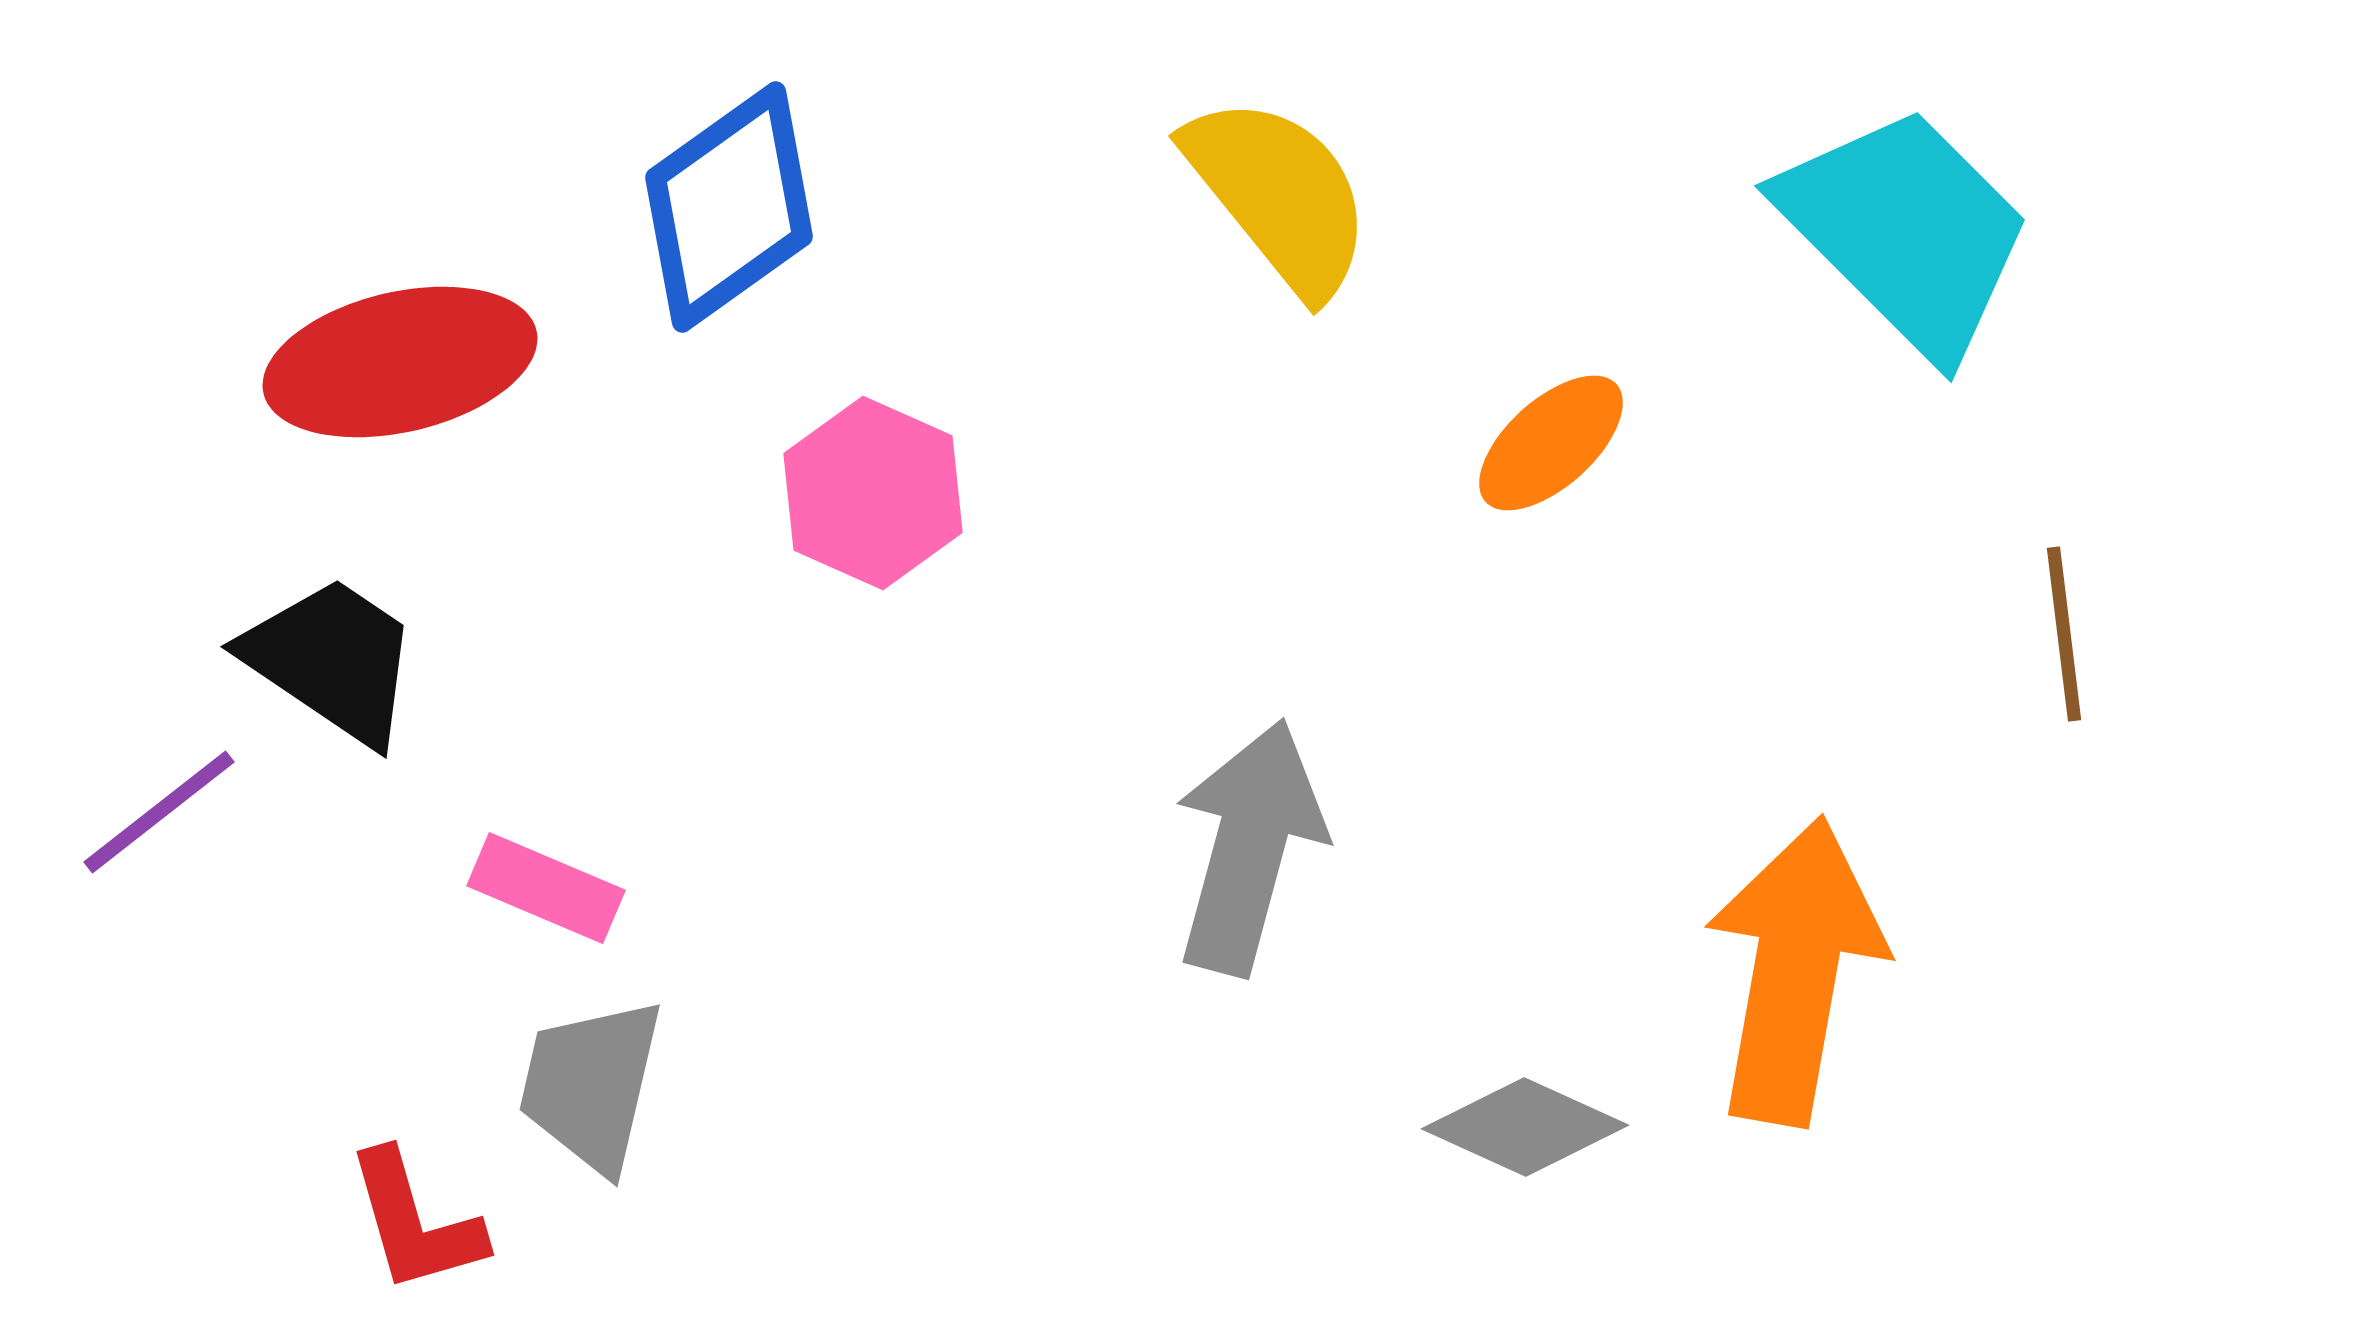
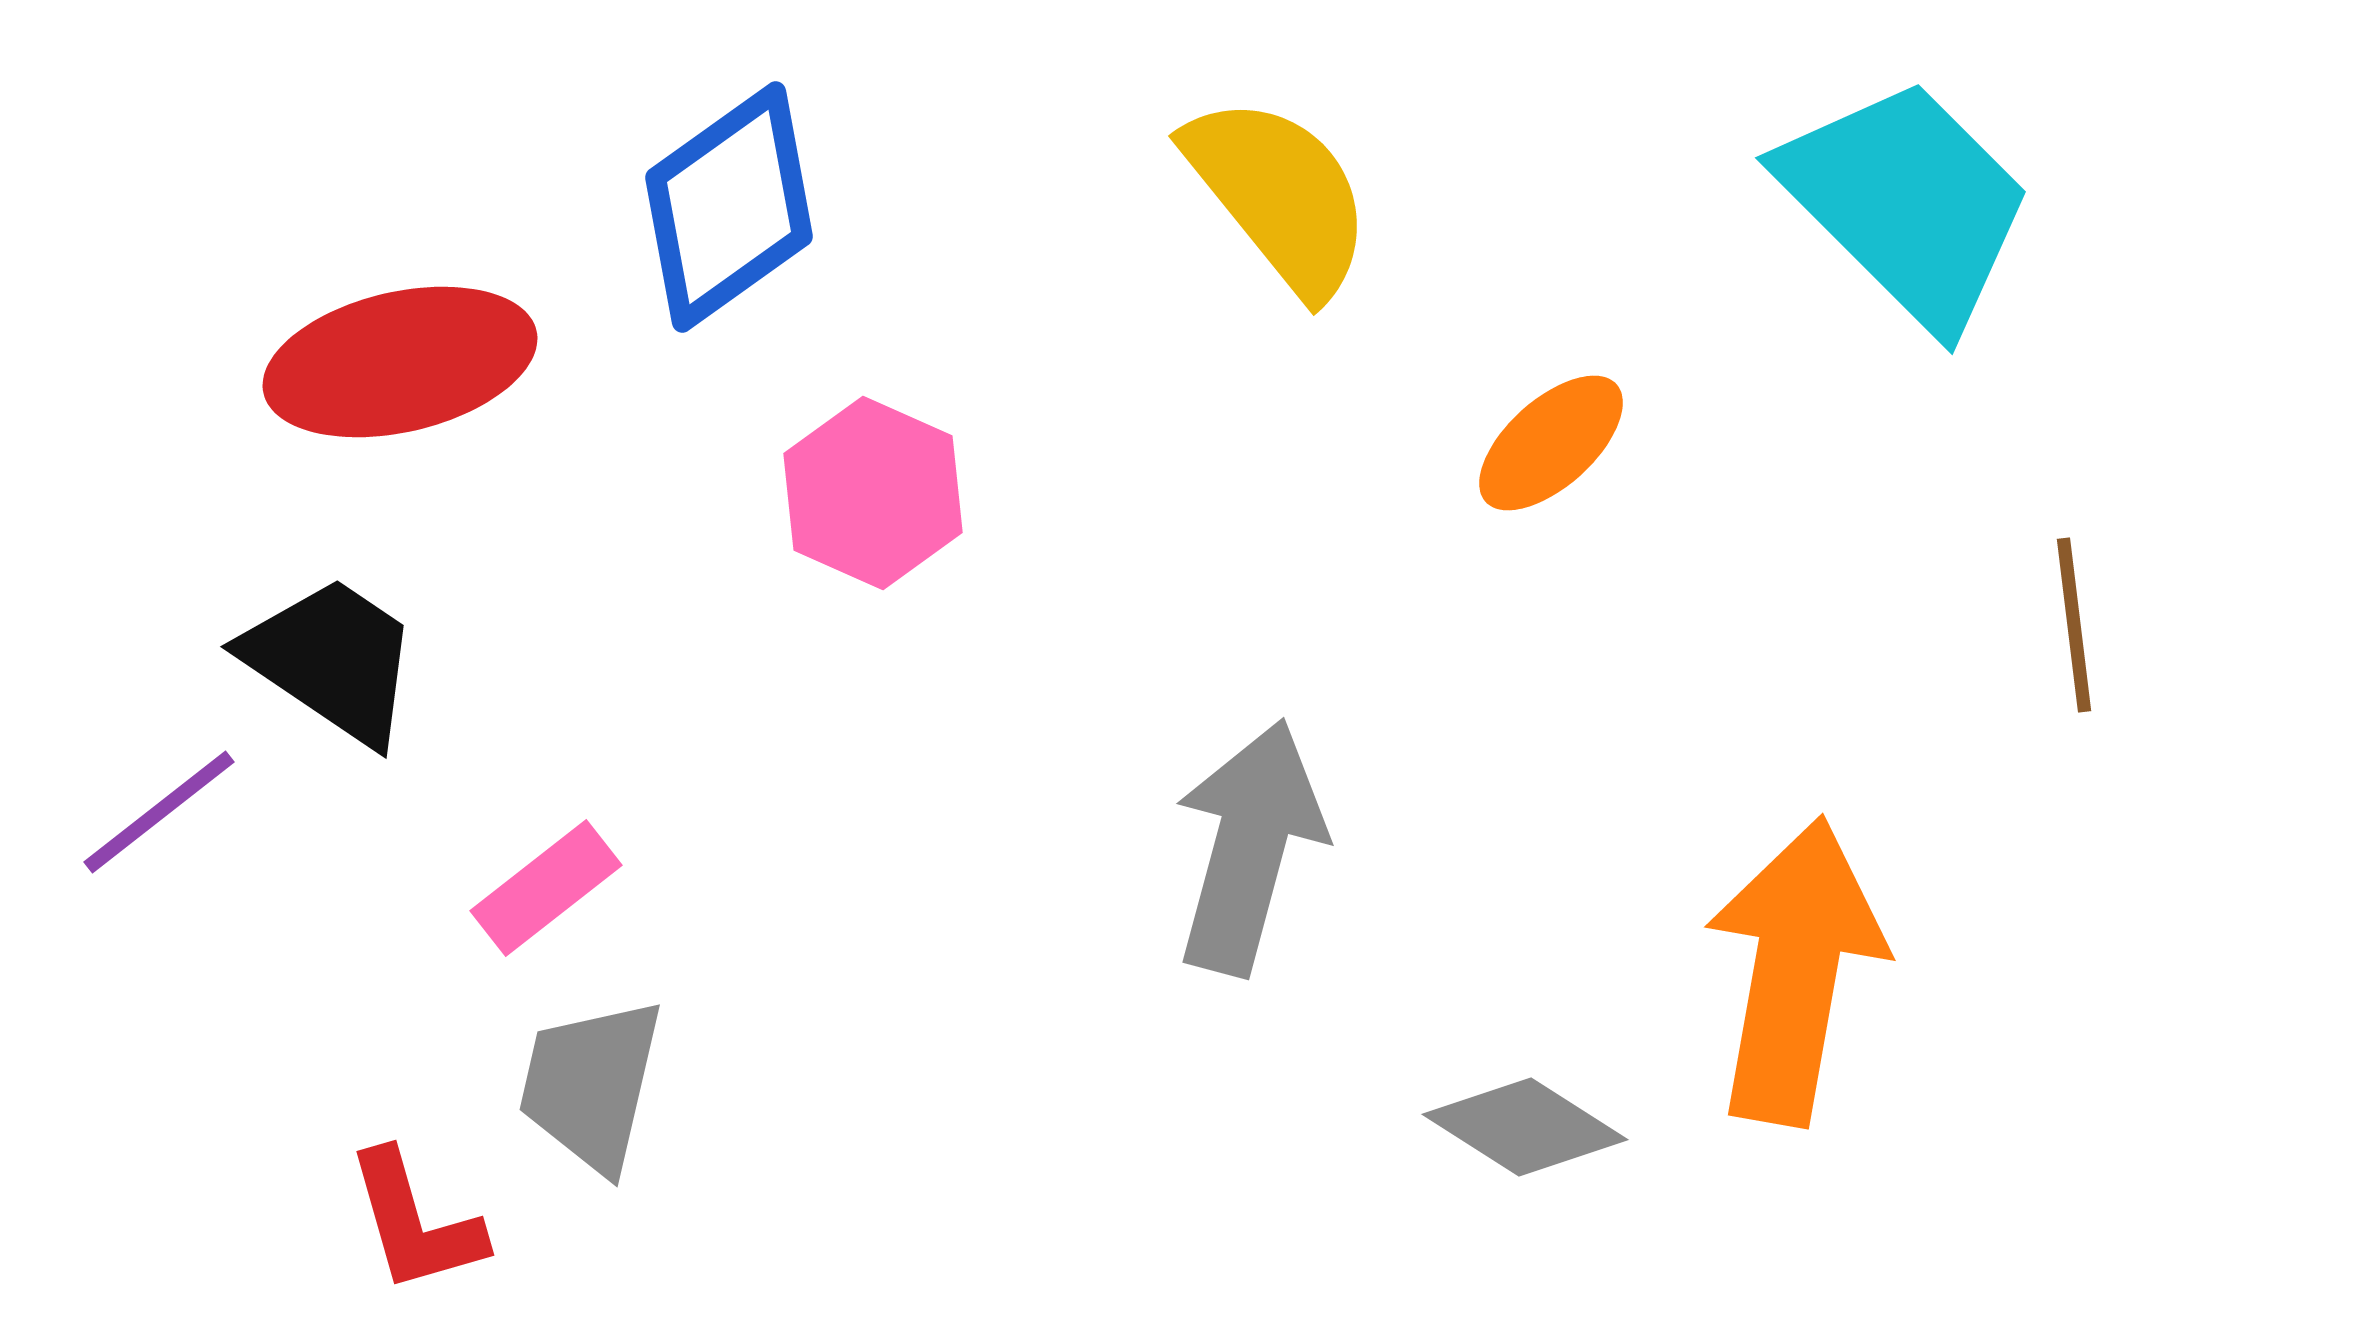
cyan trapezoid: moved 1 px right, 28 px up
brown line: moved 10 px right, 9 px up
pink rectangle: rotated 61 degrees counterclockwise
gray diamond: rotated 8 degrees clockwise
